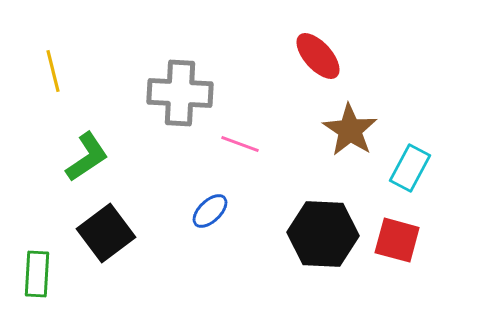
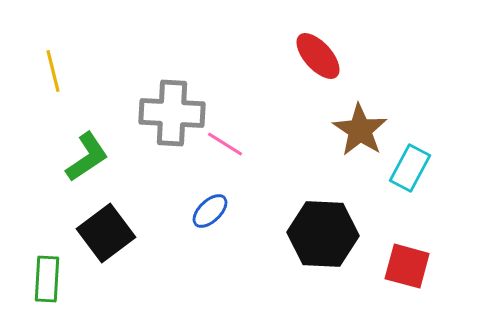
gray cross: moved 8 px left, 20 px down
brown star: moved 10 px right
pink line: moved 15 px left; rotated 12 degrees clockwise
red square: moved 10 px right, 26 px down
green rectangle: moved 10 px right, 5 px down
